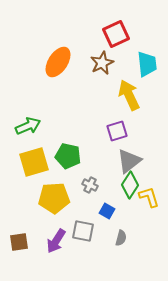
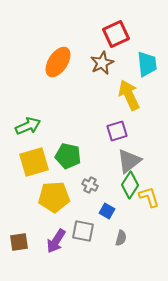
yellow pentagon: moved 1 px up
